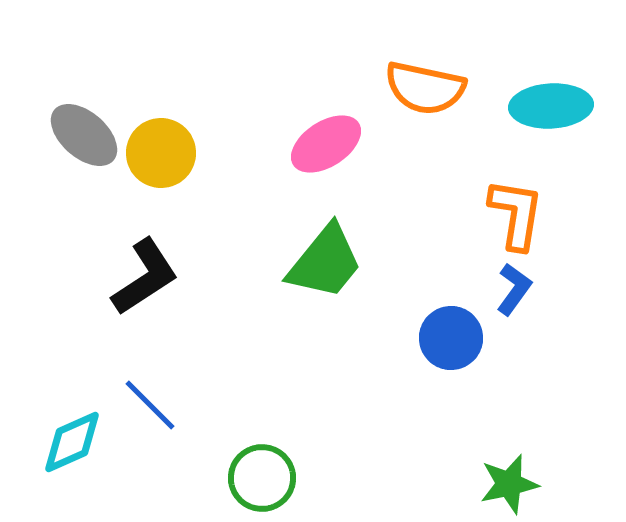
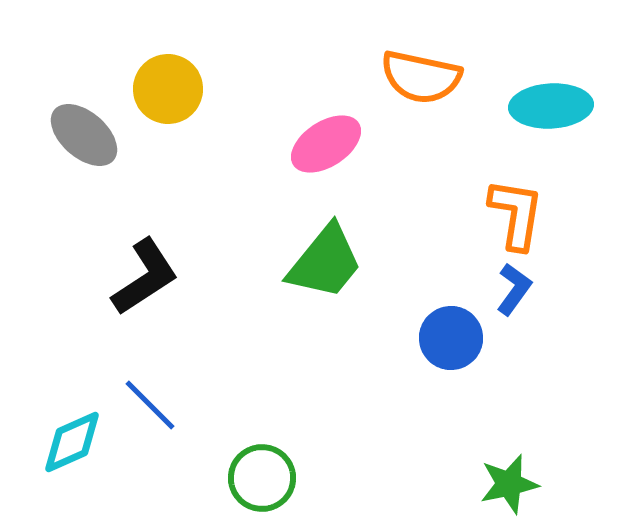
orange semicircle: moved 4 px left, 11 px up
yellow circle: moved 7 px right, 64 px up
